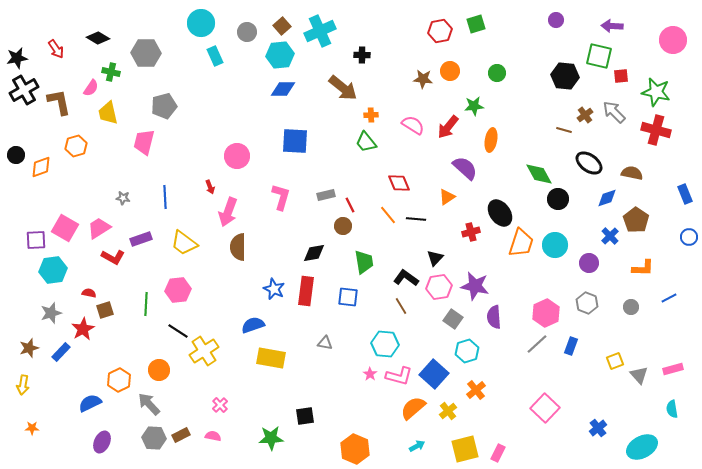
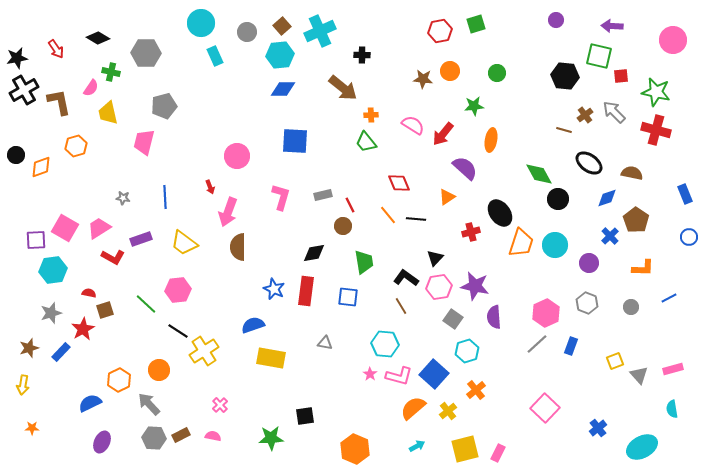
red arrow at (448, 127): moved 5 px left, 7 px down
gray rectangle at (326, 195): moved 3 px left
green line at (146, 304): rotated 50 degrees counterclockwise
